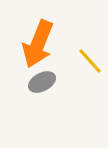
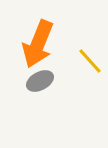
gray ellipse: moved 2 px left, 1 px up
